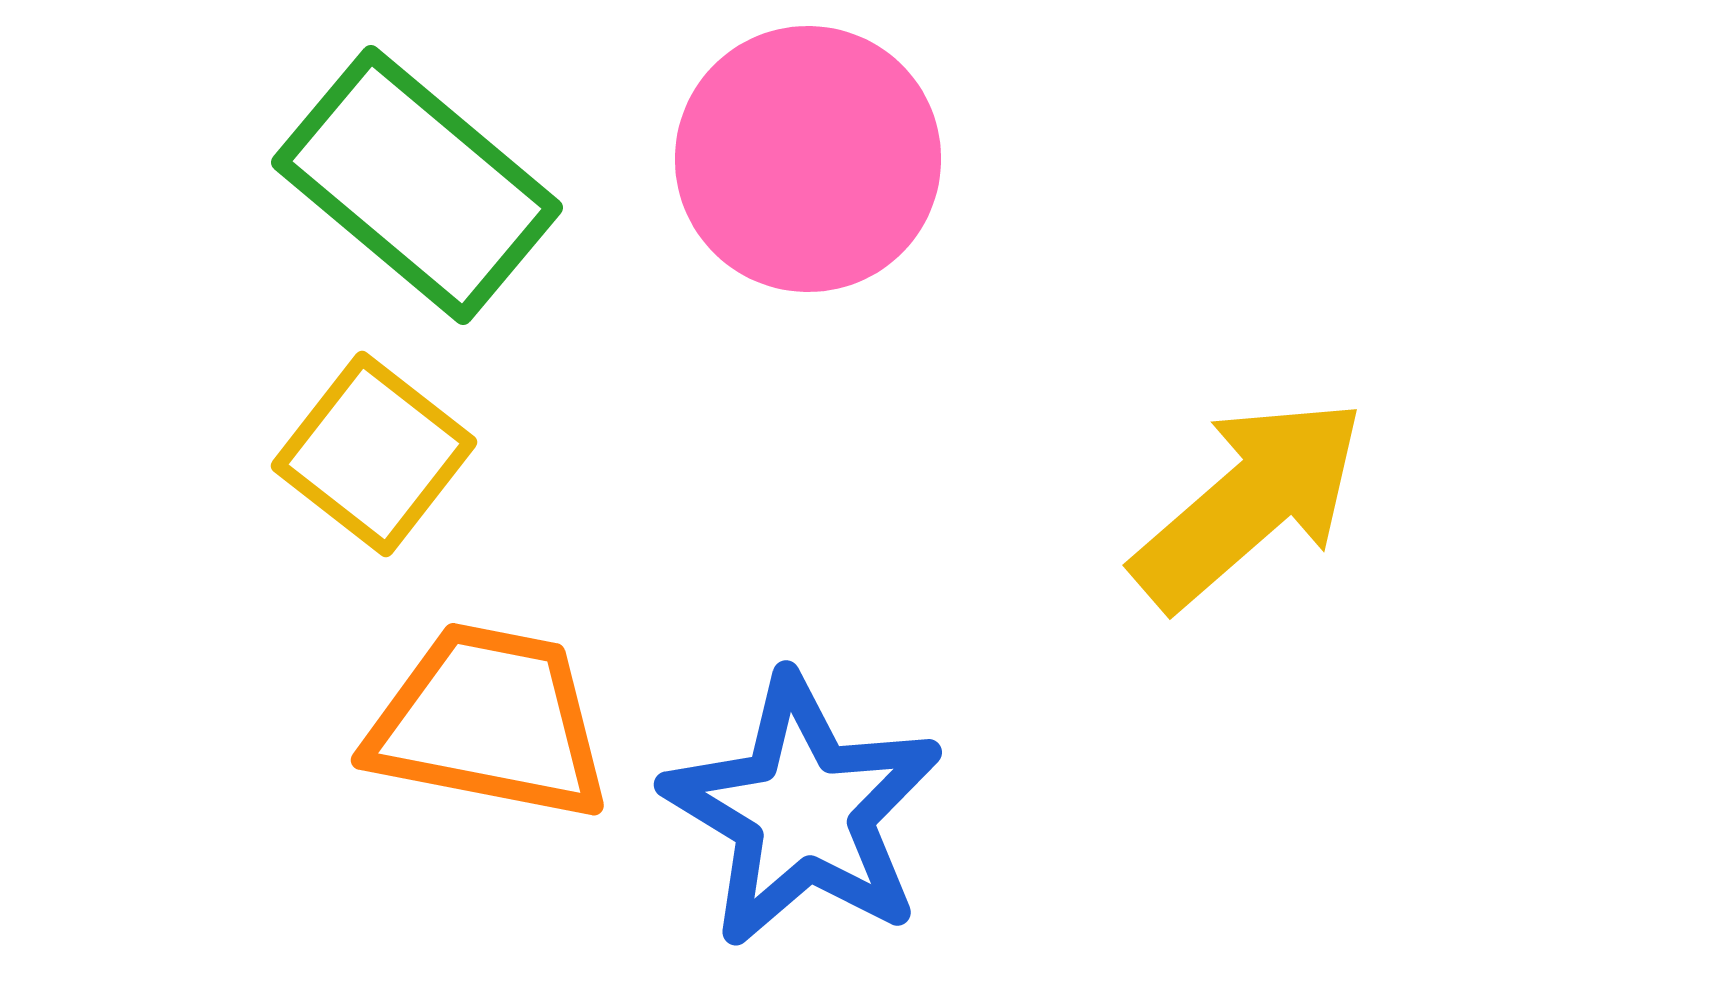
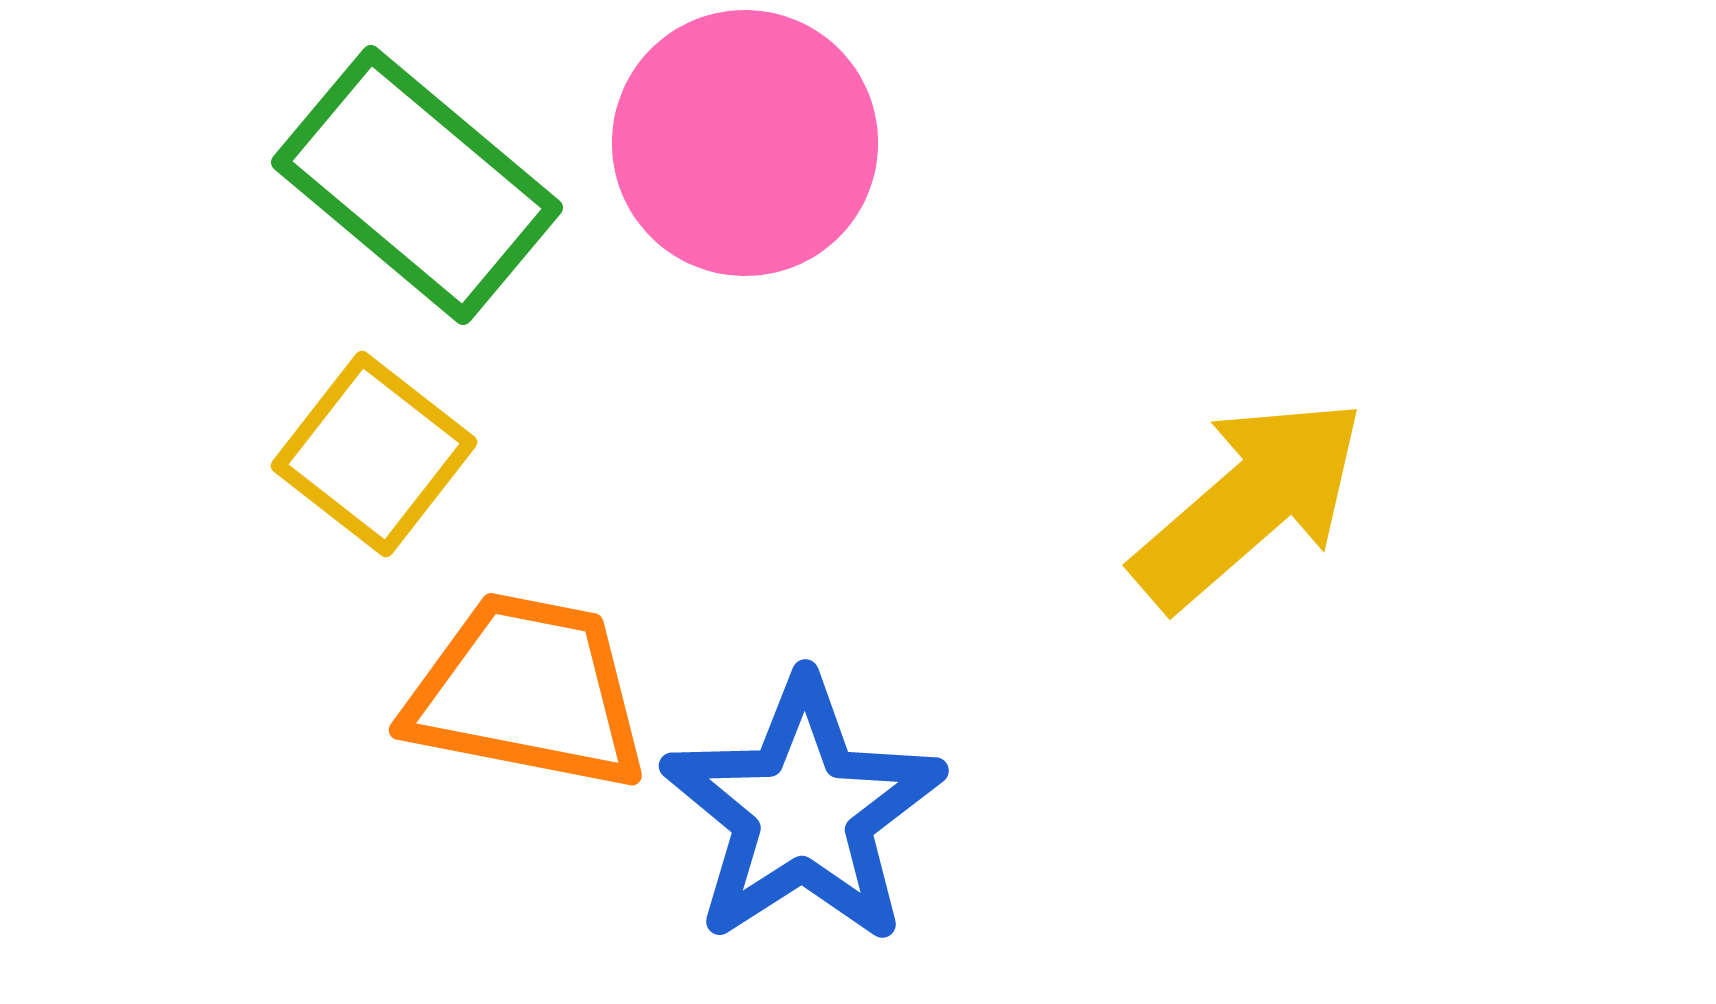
pink circle: moved 63 px left, 16 px up
orange trapezoid: moved 38 px right, 30 px up
blue star: rotated 8 degrees clockwise
